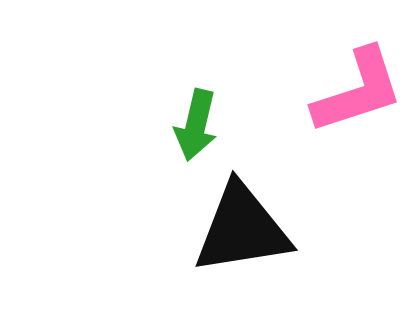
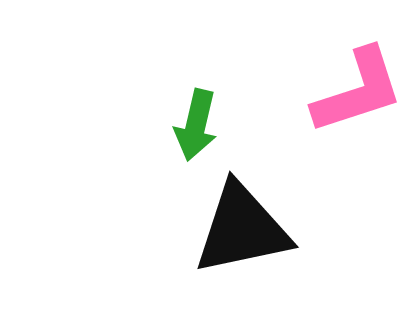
black triangle: rotated 3 degrees counterclockwise
